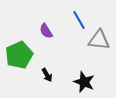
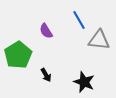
green pentagon: moved 1 px left; rotated 8 degrees counterclockwise
black arrow: moved 1 px left
